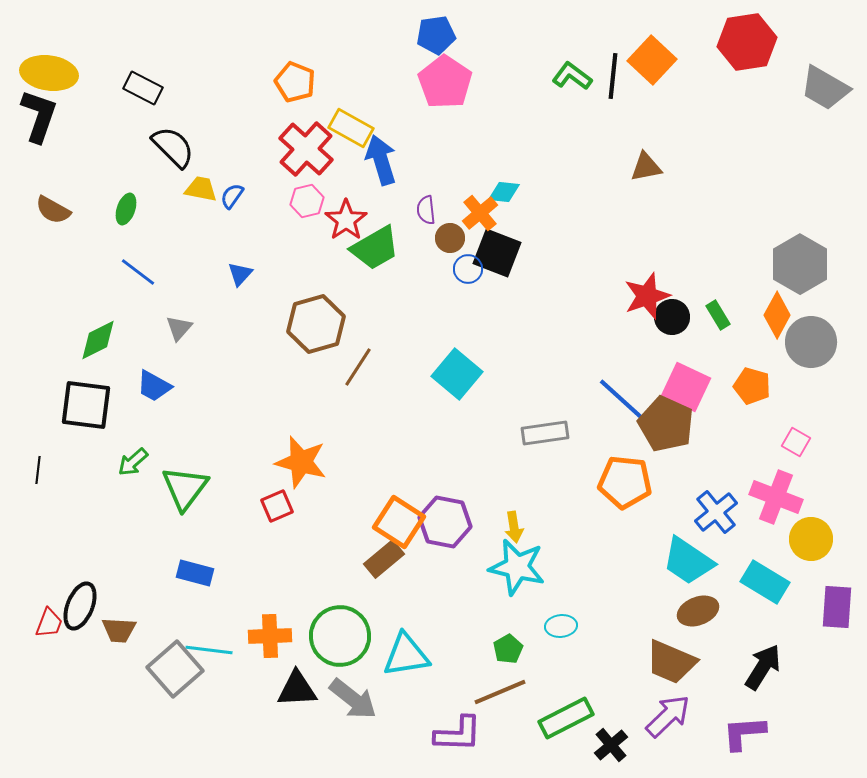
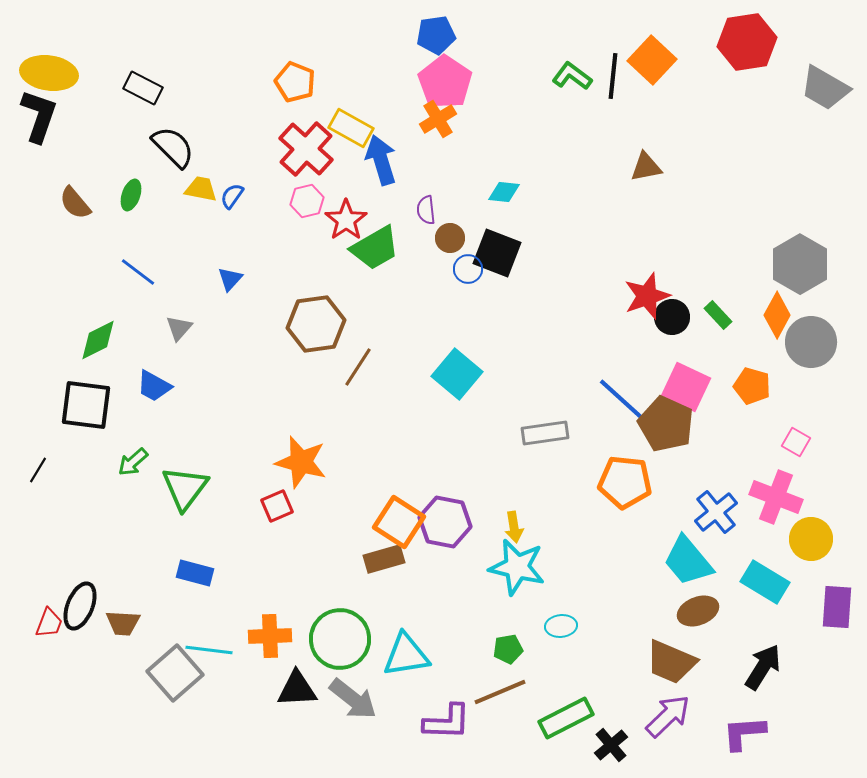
green ellipse at (126, 209): moved 5 px right, 14 px up
brown semicircle at (53, 210): moved 22 px right, 7 px up; rotated 21 degrees clockwise
orange cross at (480, 213): moved 42 px left, 94 px up; rotated 9 degrees clockwise
blue triangle at (240, 274): moved 10 px left, 5 px down
green rectangle at (718, 315): rotated 12 degrees counterclockwise
brown hexagon at (316, 324): rotated 8 degrees clockwise
black line at (38, 470): rotated 24 degrees clockwise
brown rectangle at (384, 559): rotated 24 degrees clockwise
cyan trapezoid at (688, 561): rotated 16 degrees clockwise
brown trapezoid at (119, 630): moved 4 px right, 7 px up
green circle at (340, 636): moved 3 px down
green pentagon at (508, 649): rotated 20 degrees clockwise
gray square at (175, 669): moved 4 px down
purple L-shape at (458, 734): moved 11 px left, 12 px up
